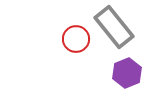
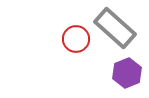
gray rectangle: moved 1 px right, 1 px down; rotated 9 degrees counterclockwise
